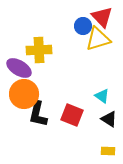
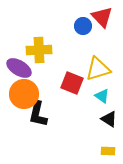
yellow triangle: moved 30 px down
red square: moved 32 px up
